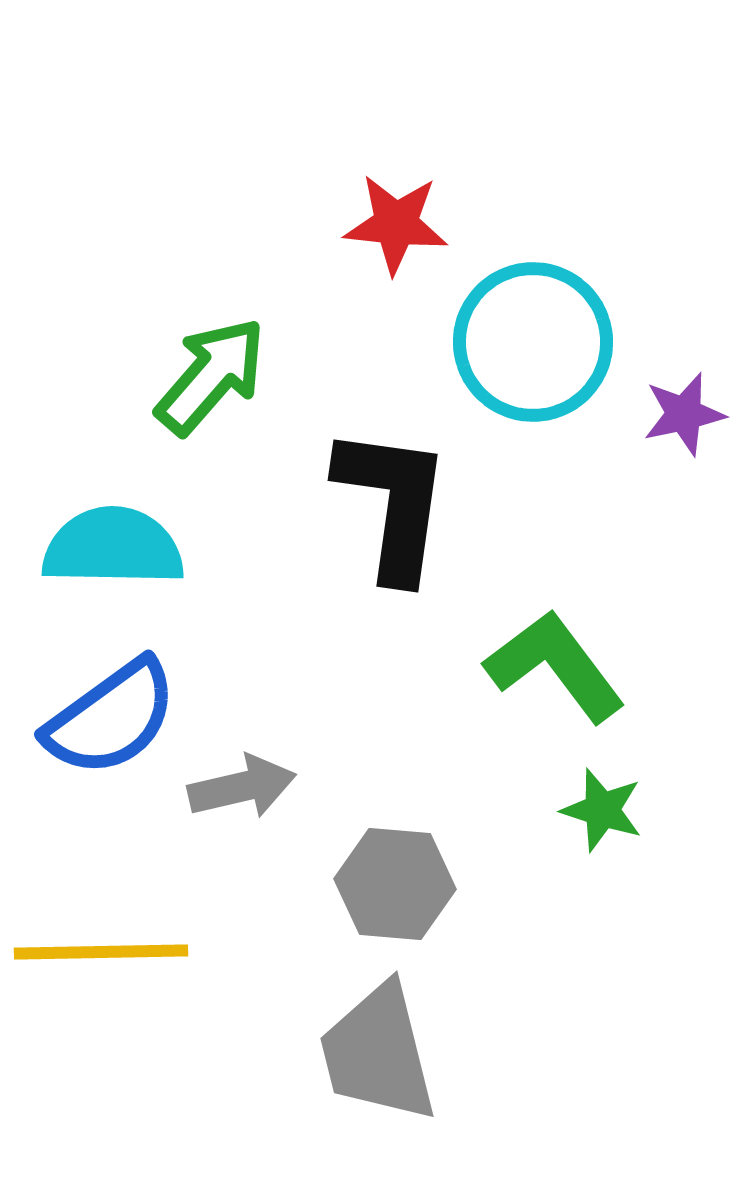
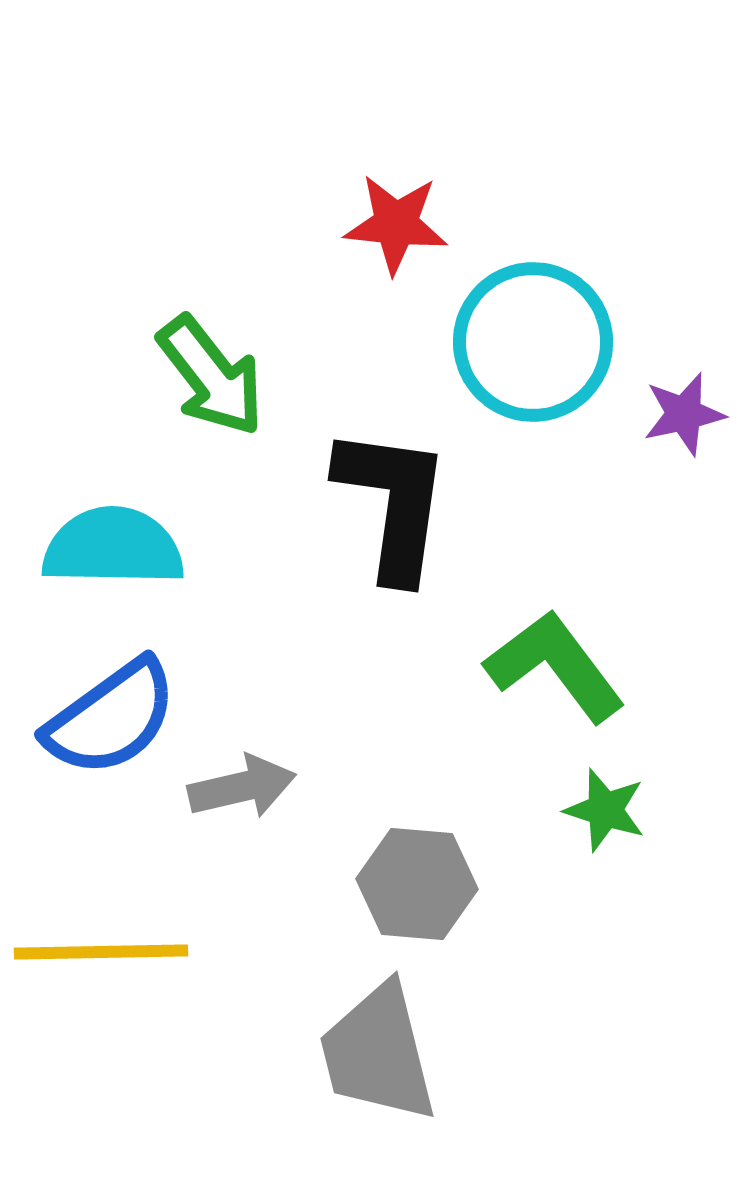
green arrow: rotated 101 degrees clockwise
green star: moved 3 px right
gray hexagon: moved 22 px right
